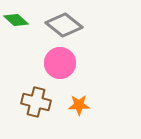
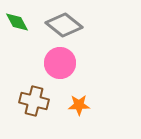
green diamond: moved 1 px right, 2 px down; rotated 20 degrees clockwise
brown cross: moved 2 px left, 1 px up
